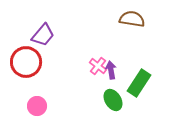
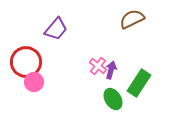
brown semicircle: rotated 35 degrees counterclockwise
purple trapezoid: moved 13 px right, 6 px up
purple arrow: rotated 24 degrees clockwise
green ellipse: moved 1 px up
pink circle: moved 3 px left, 24 px up
